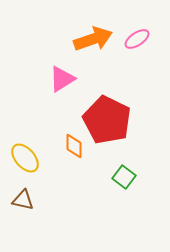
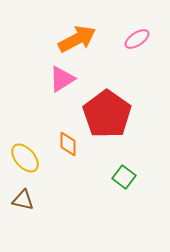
orange arrow: moved 16 px left; rotated 9 degrees counterclockwise
red pentagon: moved 6 px up; rotated 9 degrees clockwise
orange diamond: moved 6 px left, 2 px up
